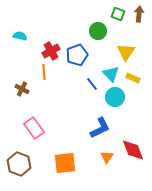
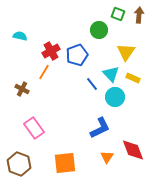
brown arrow: moved 1 px down
green circle: moved 1 px right, 1 px up
orange line: rotated 35 degrees clockwise
